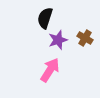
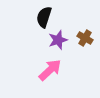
black semicircle: moved 1 px left, 1 px up
pink arrow: rotated 15 degrees clockwise
